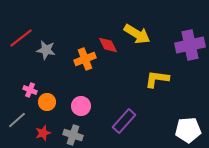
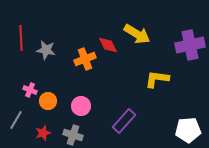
red line: rotated 55 degrees counterclockwise
orange circle: moved 1 px right, 1 px up
gray line: moved 1 px left; rotated 18 degrees counterclockwise
